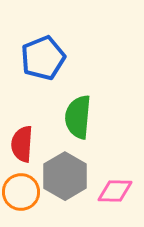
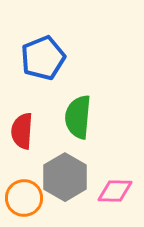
red semicircle: moved 13 px up
gray hexagon: moved 1 px down
orange circle: moved 3 px right, 6 px down
